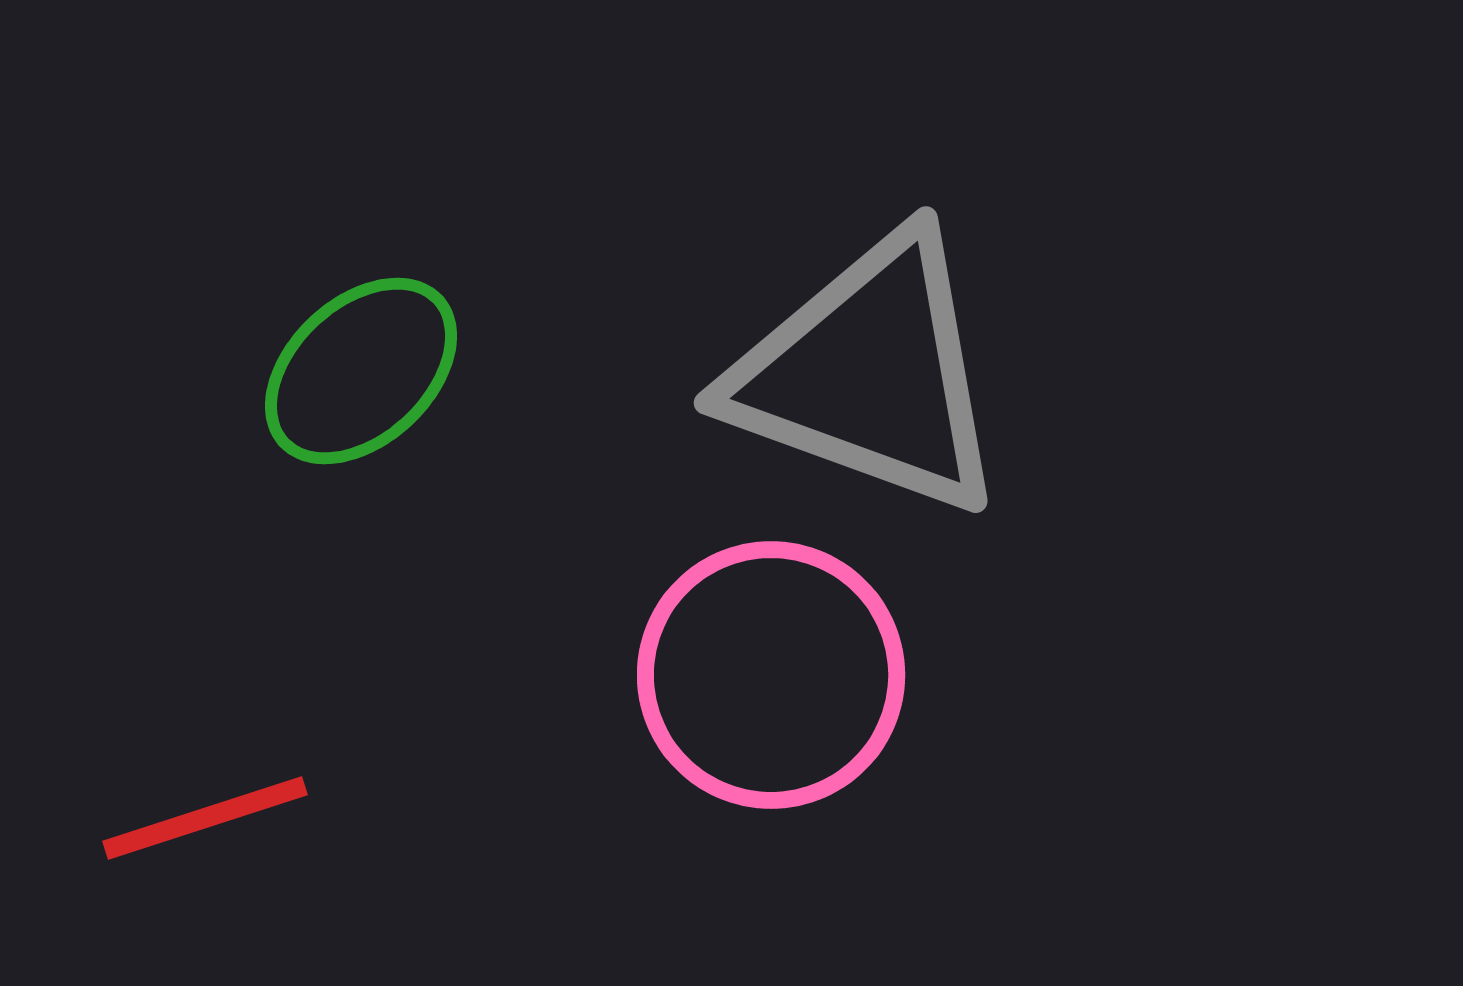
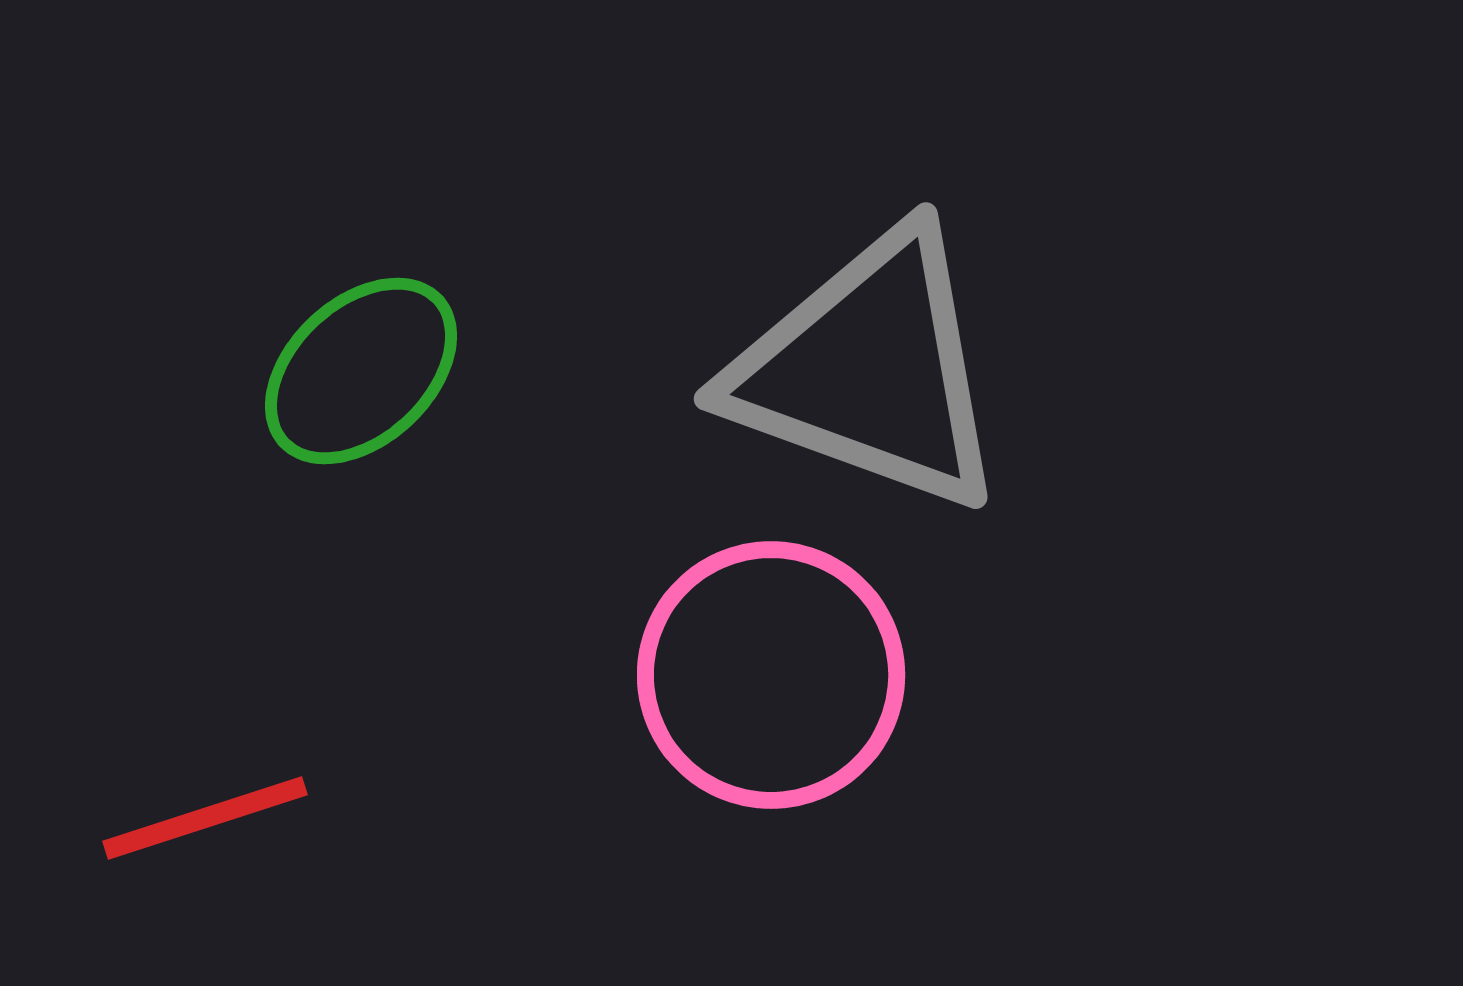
gray triangle: moved 4 px up
